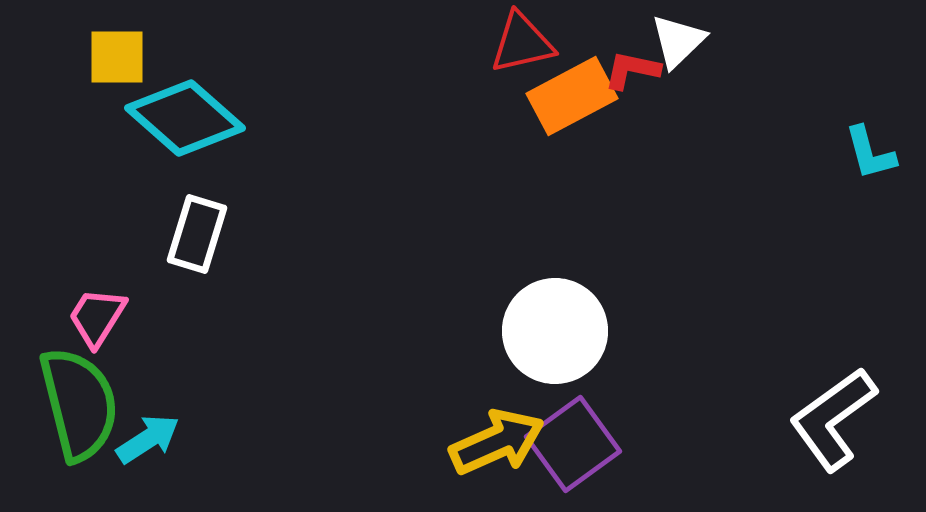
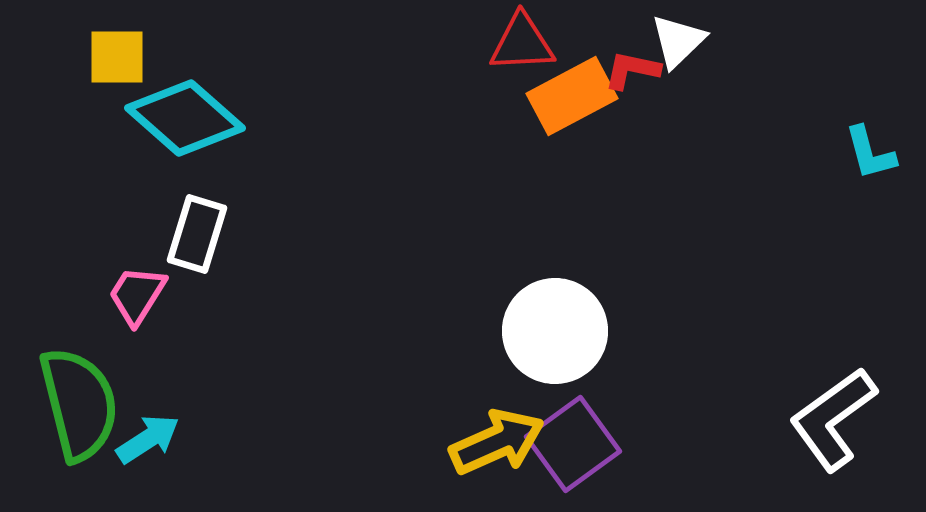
red triangle: rotated 10 degrees clockwise
pink trapezoid: moved 40 px right, 22 px up
